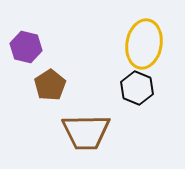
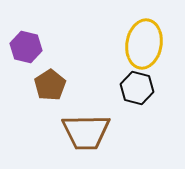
black hexagon: rotated 8 degrees counterclockwise
